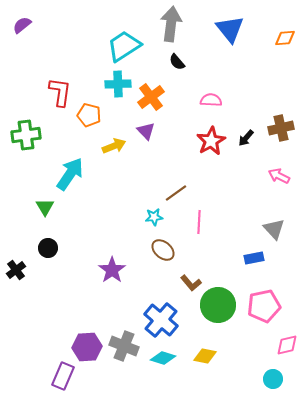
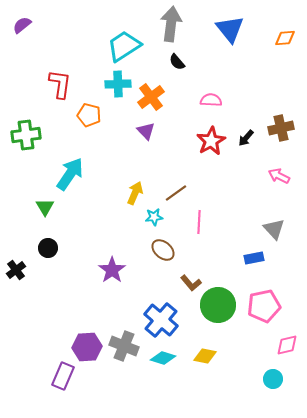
red L-shape: moved 8 px up
yellow arrow: moved 21 px right, 47 px down; rotated 45 degrees counterclockwise
